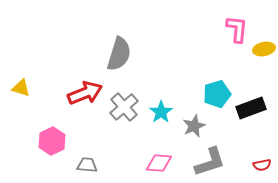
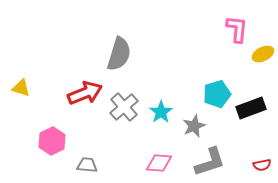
yellow ellipse: moved 1 px left, 5 px down; rotated 15 degrees counterclockwise
